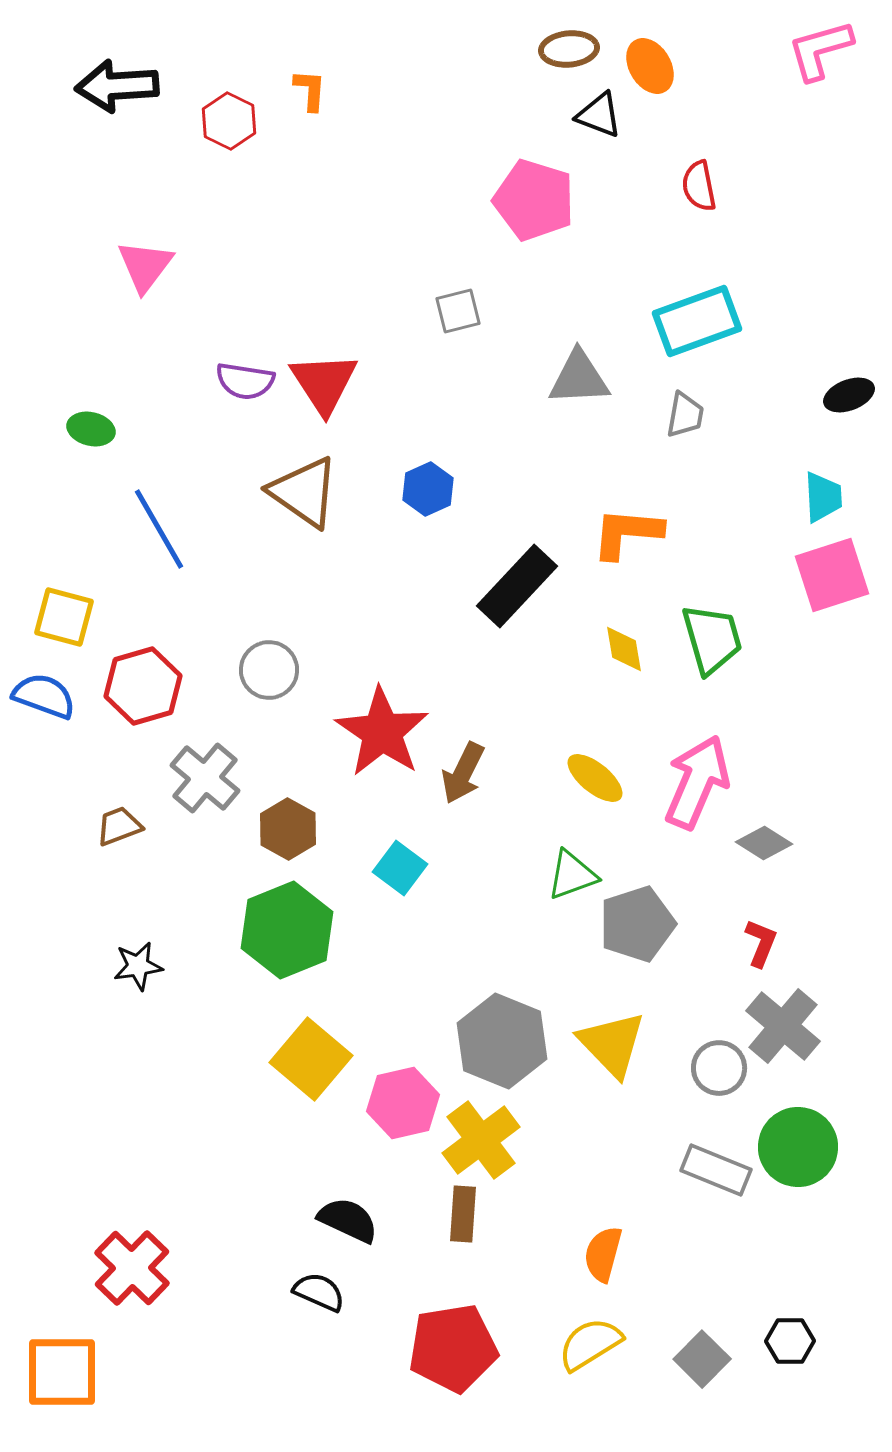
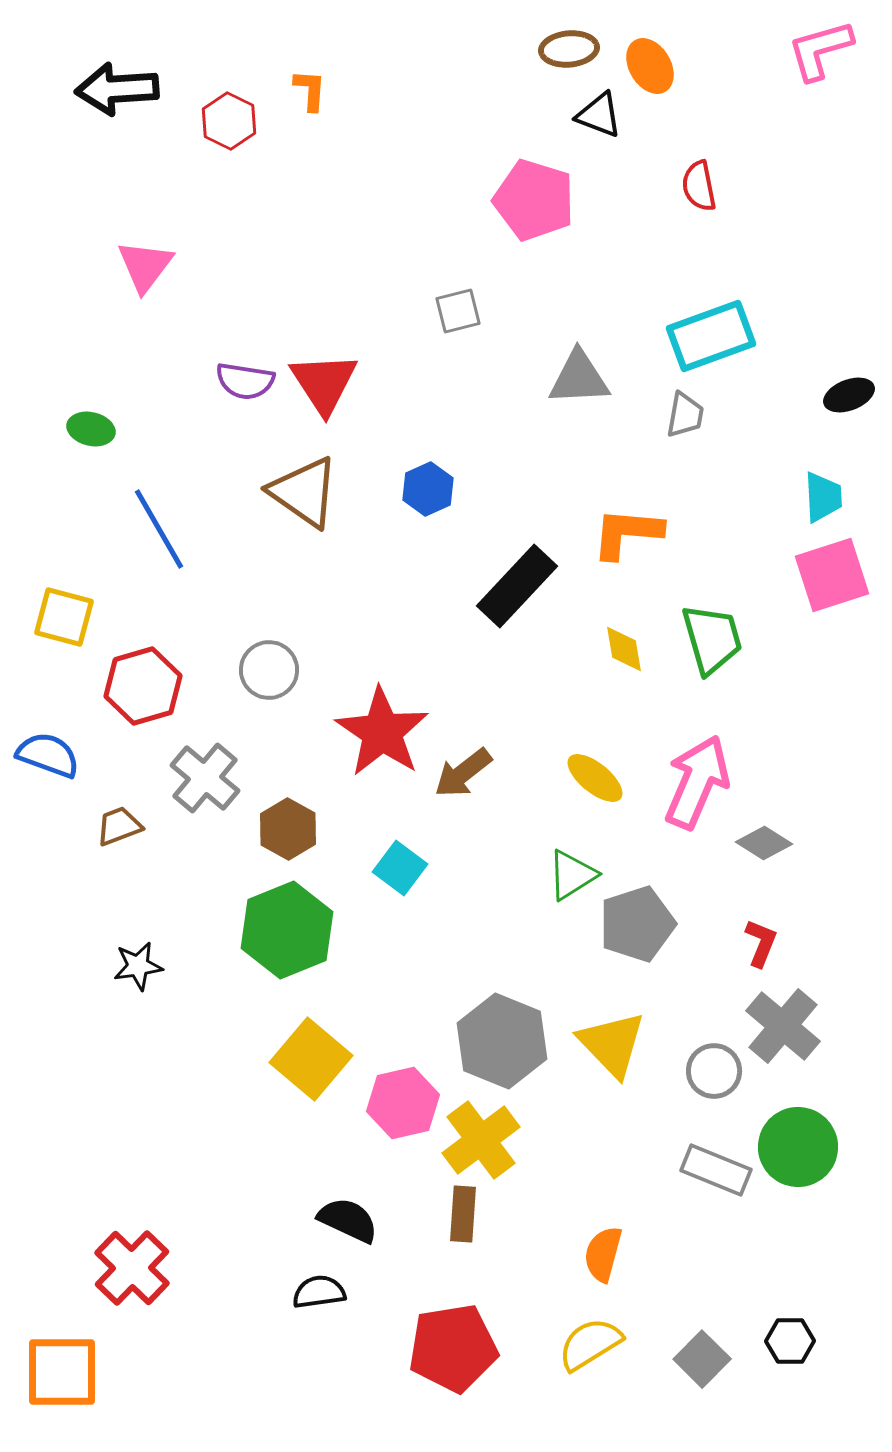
black arrow at (117, 86): moved 3 px down
cyan rectangle at (697, 321): moved 14 px right, 15 px down
blue semicircle at (44, 696): moved 4 px right, 59 px down
brown arrow at (463, 773): rotated 26 degrees clockwise
green triangle at (572, 875): rotated 12 degrees counterclockwise
gray circle at (719, 1068): moved 5 px left, 3 px down
black semicircle at (319, 1292): rotated 32 degrees counterclockwise
